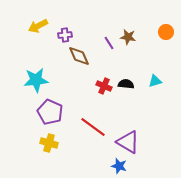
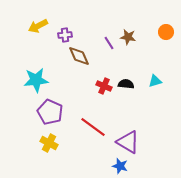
yellow cross: rotated 12 degrees clockwise
blue star: moved 1 px right
